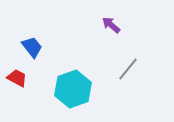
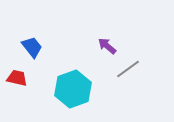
purple arrow: moved 4 px left, 21 px down
gray line: rotated 15 degrees clockwise
red trapezoid: rotated 15 degrees counterclockwise
